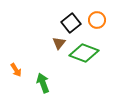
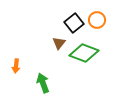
black square: moved 3 px right
orange arrow: moved 4 px up; rotated 40 degrees clockwise
